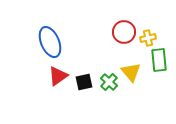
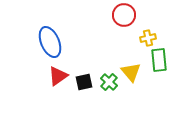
red circle: moved 17 px up
